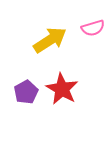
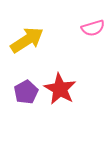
yellow arrow: moved 23 px left
red star: moved 2 px left
